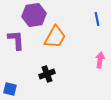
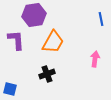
blue line: moved 4 px right
orange trapezoid: moved 2 px left, 5 px down
pink arrow: moved 5 px left, 1 px up
